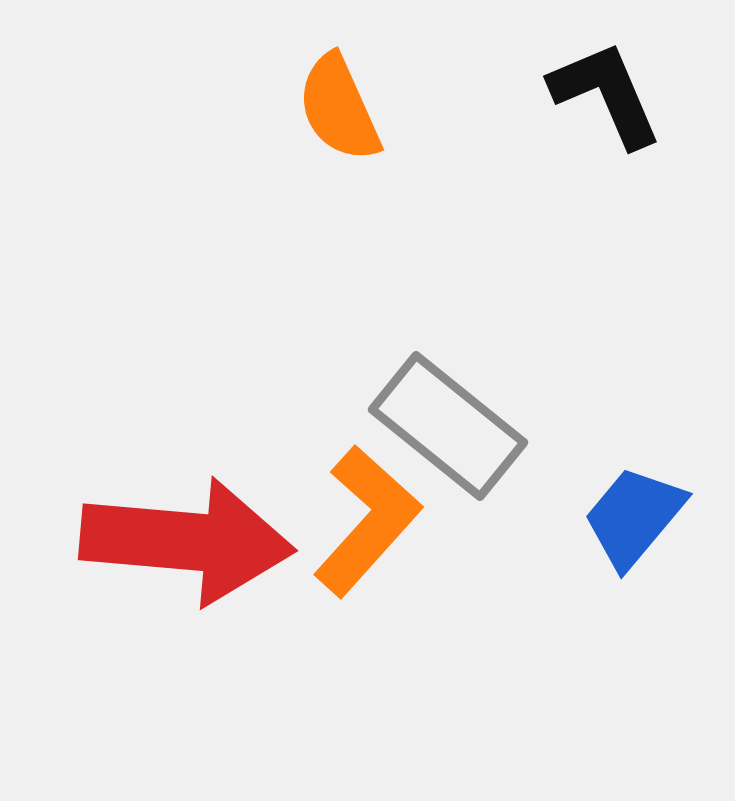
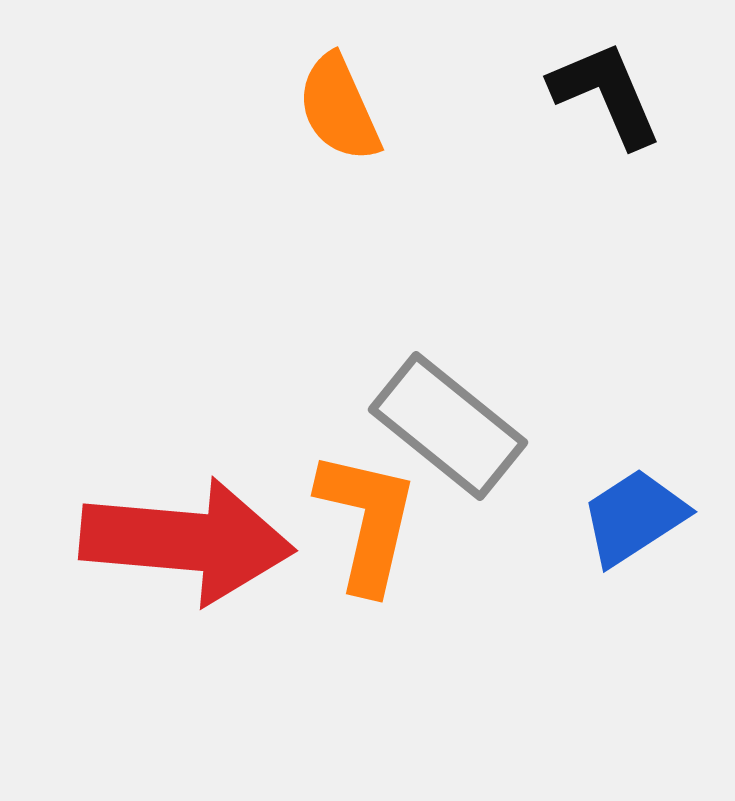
blue trapezoid: rotated 17 degrees clockwise
orange L-shape: rotated 29 degrees counterclockwise
